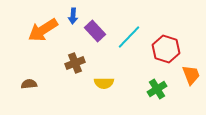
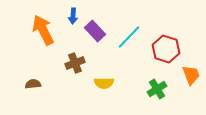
orange arrow: rotated 96 degrees clockwise
brown semicircle: moved 4 px right
